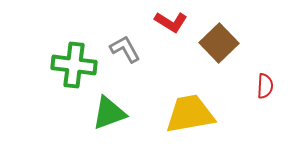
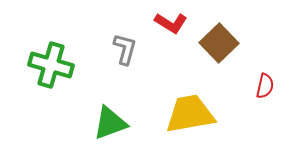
red L-shape: moved 1 px down
gray L-shape: rotated 44 degrees clockwise
green cross: moved 23 px left; rotated 9 degrees clockwise
red semicircle: rotated 10 degrees clockwise
green triangle: moved 1 px right, 10 px down
